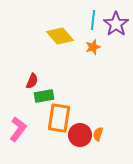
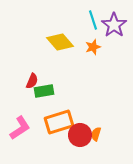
cyan line: rotated 24 degrees counterclockwise
purple star: moved 2 px left, 1 px down
yellow diamond: moved 6 px down
green rectangle: moved 5 px up
orange rectangle: moved 4 px down; rotated 64 degrees clockwise
pink L-shape: moved 2 px right, 1 px up; rotated 20 degrees clockwise
orange semicircle: moved 2 px left
